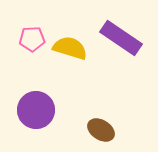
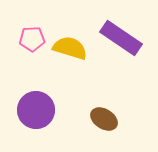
brown ellipse: moved 3 px right, 11 px up
